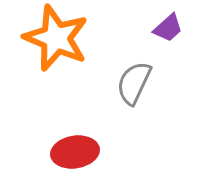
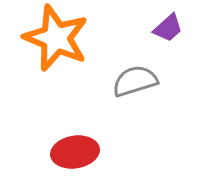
gray semicircle: moved 1 px right, 2 px up; rotated 48 degrees clockwise
